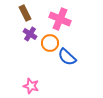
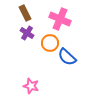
purple cross: moved 3 px left, 1 px up
